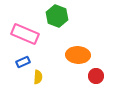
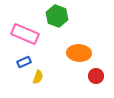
orange ellipse: moved 1 px right, 2 px up
blue rectangle: moved 1 px right
yellow semicircle: rotated 16 degrees clockwise
